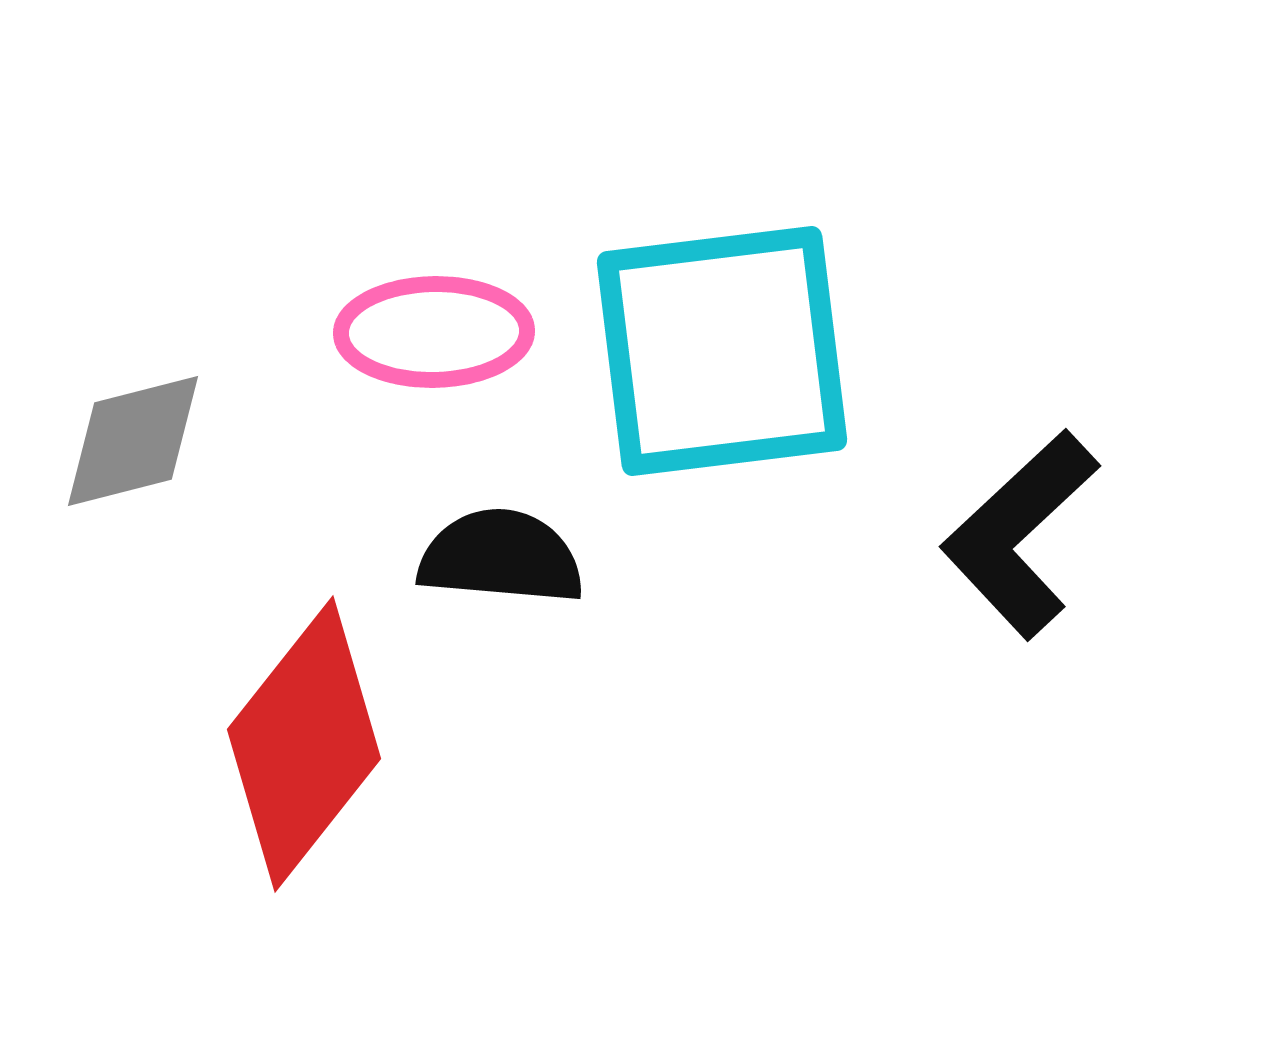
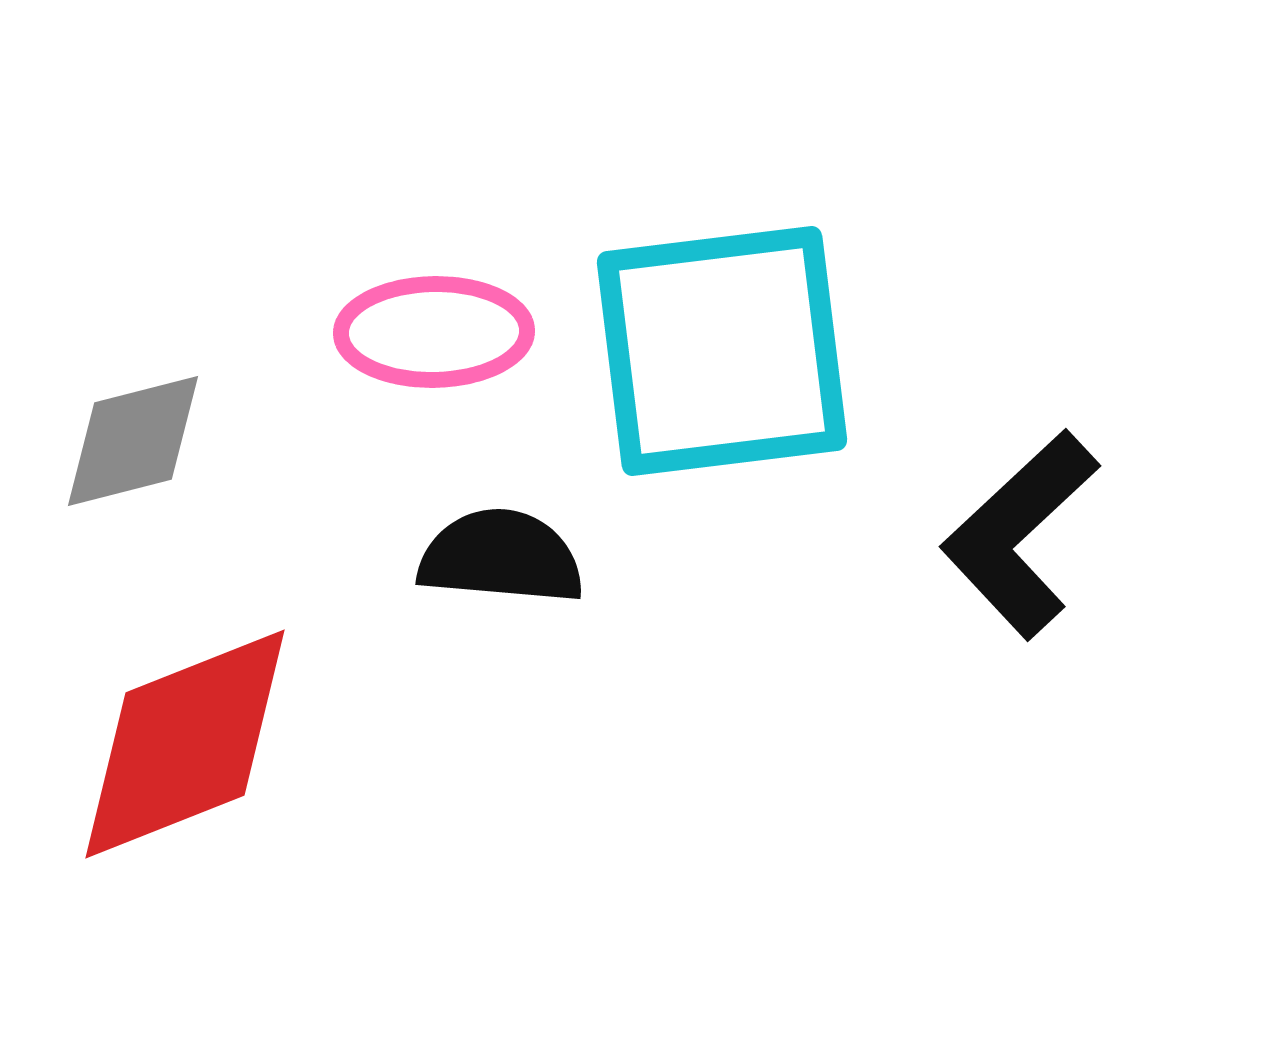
red diamond: moved 119 px left; rotated 30 degrees clockwise
